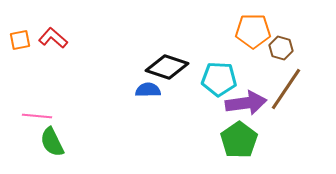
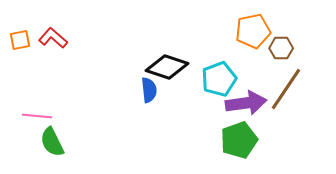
orange pentagon: rotated 12 degrees counterclockwise
brown hexagon: rotated 15 degrees counterclockwise
cyan pentagon: rotated 24 degrees counterclockwise
blue semicircle: moved 1 px right; rotated 85 degrees clockwise
green pentagon: rotated 15 degrees clockwise
